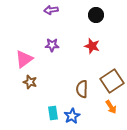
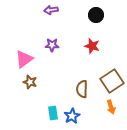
orange arrow: rotated 16 degrees clockwise
